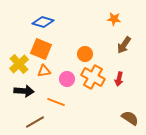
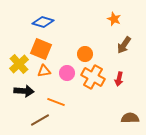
orange star: rotated 16 degrees clockwise
pink circle: moved 6 px up
brown semicircle: rotated 36 degrees counterclockwise
brown line: moved 5 px right, 2 px up
